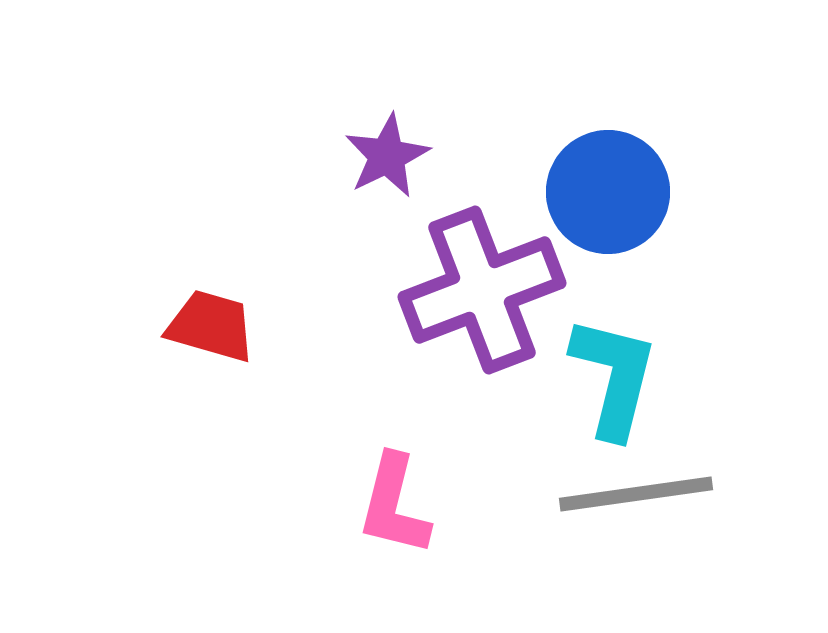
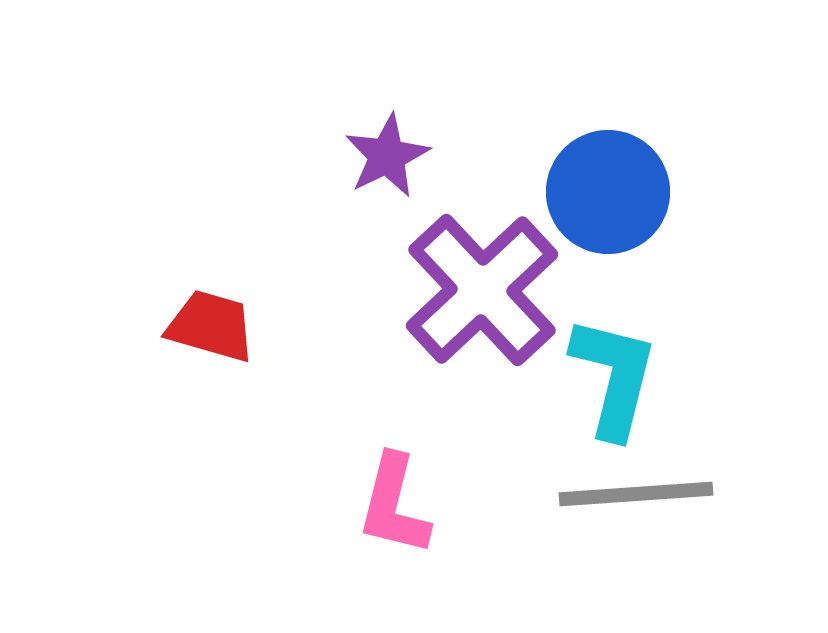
purple cross: rotated 22 degrees counterclockwise
gray line: rotated 4 degrees clockwise
